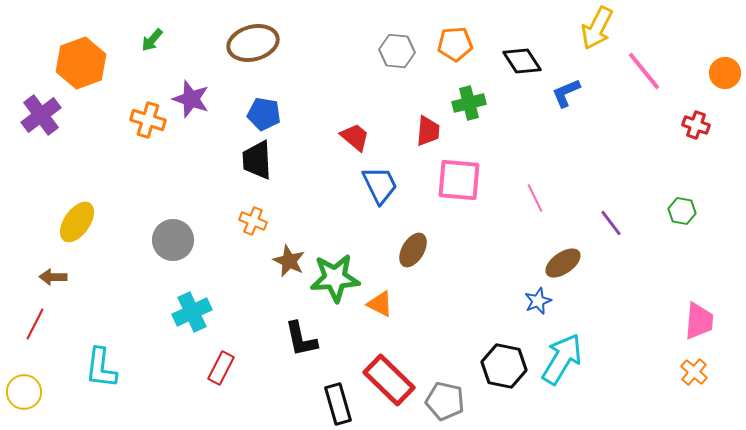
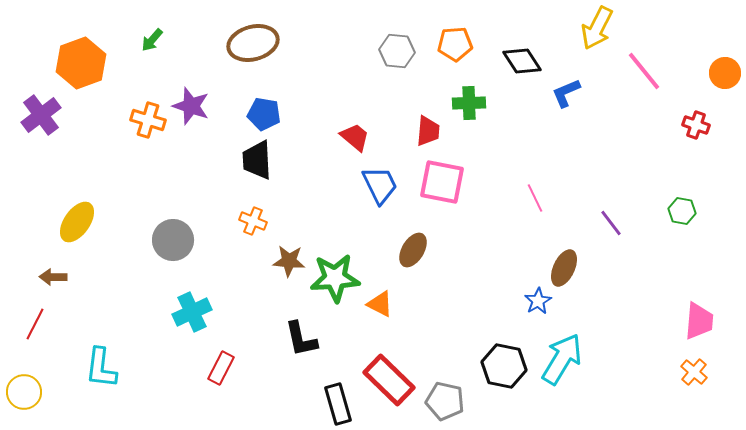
purple star at (191, 99): moved 7 px down
green cross at (469, 103): rotated 12 degrees clockwise
pink square at (459, 180): moved 17 px left, 2 px down; rotated 6 degrees clockwise
brown star at (289, 261): rotated 20 degrees counterclockwise
brown ellipse at (563, 263): moved 1 px right, 5 px down; rotated 30 degrees counterclockwise
blue star at (538, 301): rotated 8 degrees counterclockwise
